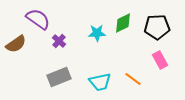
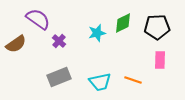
cyan star: rotated 12 degrees counterclockwise
pink rectangle: rotated 30 degrees clockwise
orange line: moved 1 px down; rotated 18 degrees counterclockwise
